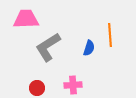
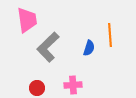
pink trapezoid: moved 1 px right, 1 px down; rotated 84 degrees clockwise
gray L-shape: rotated 12 degrees counterclockwise
